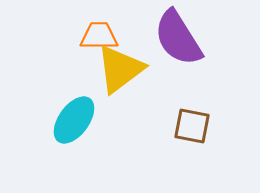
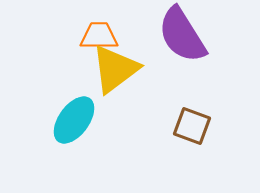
purple semicircle: moved 4 px right, 3 px up
yellow triangle: moved 5 px left
brown square: rotated 9 degrees clockwise
